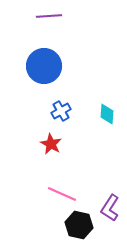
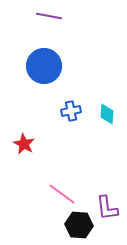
purple line: rotated 15 degrees clockwise
blue cross: moved 10 px right; rotated 18 degrees clockwise
red star: moved 27 px left
pink line: rotated 12 degrees clockwise
purple L-shape: moved 3 px left; rotated 40 degrees counterclockwise
black hexagon: rotated 8 degrees counterclockwise
